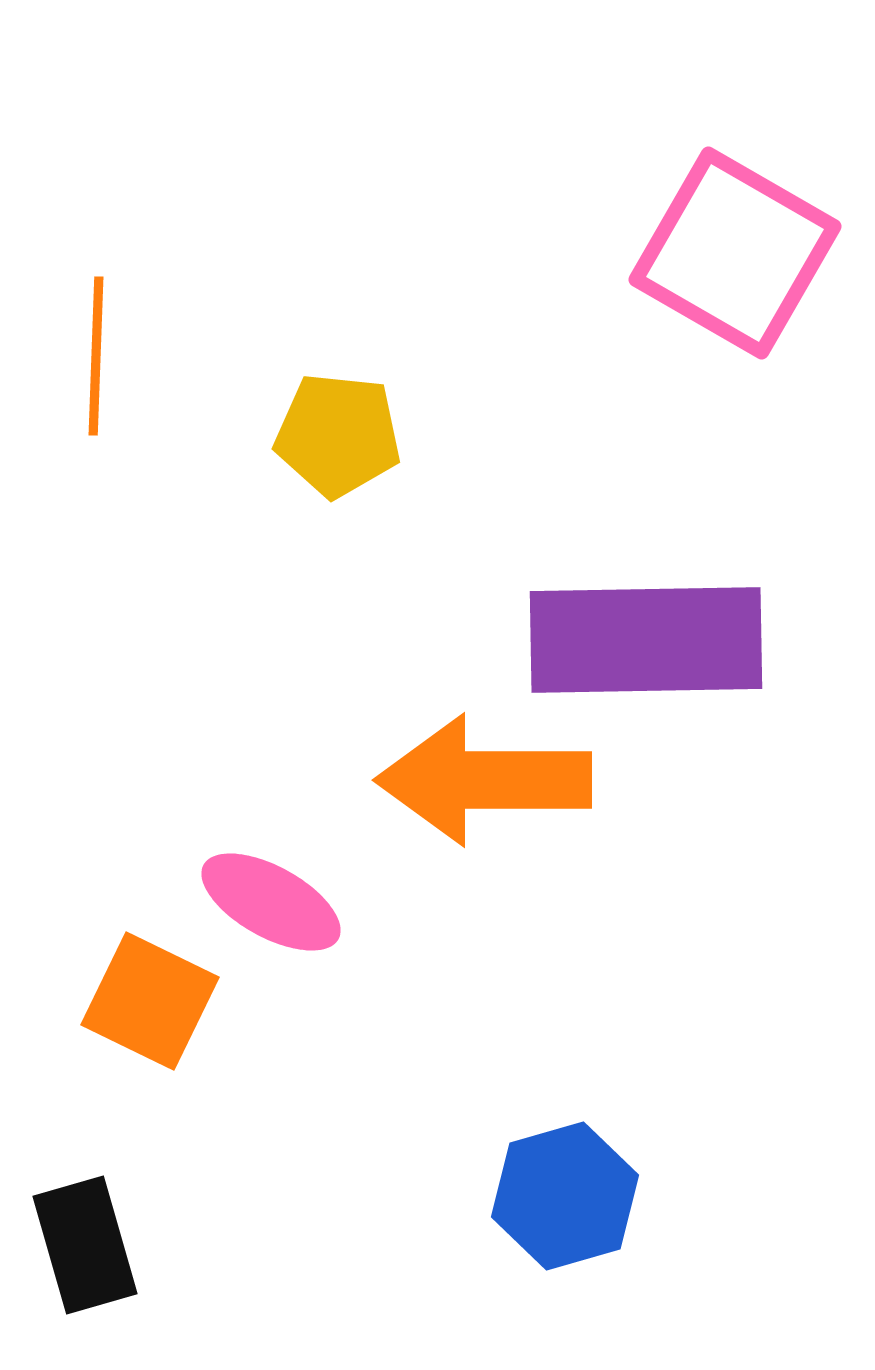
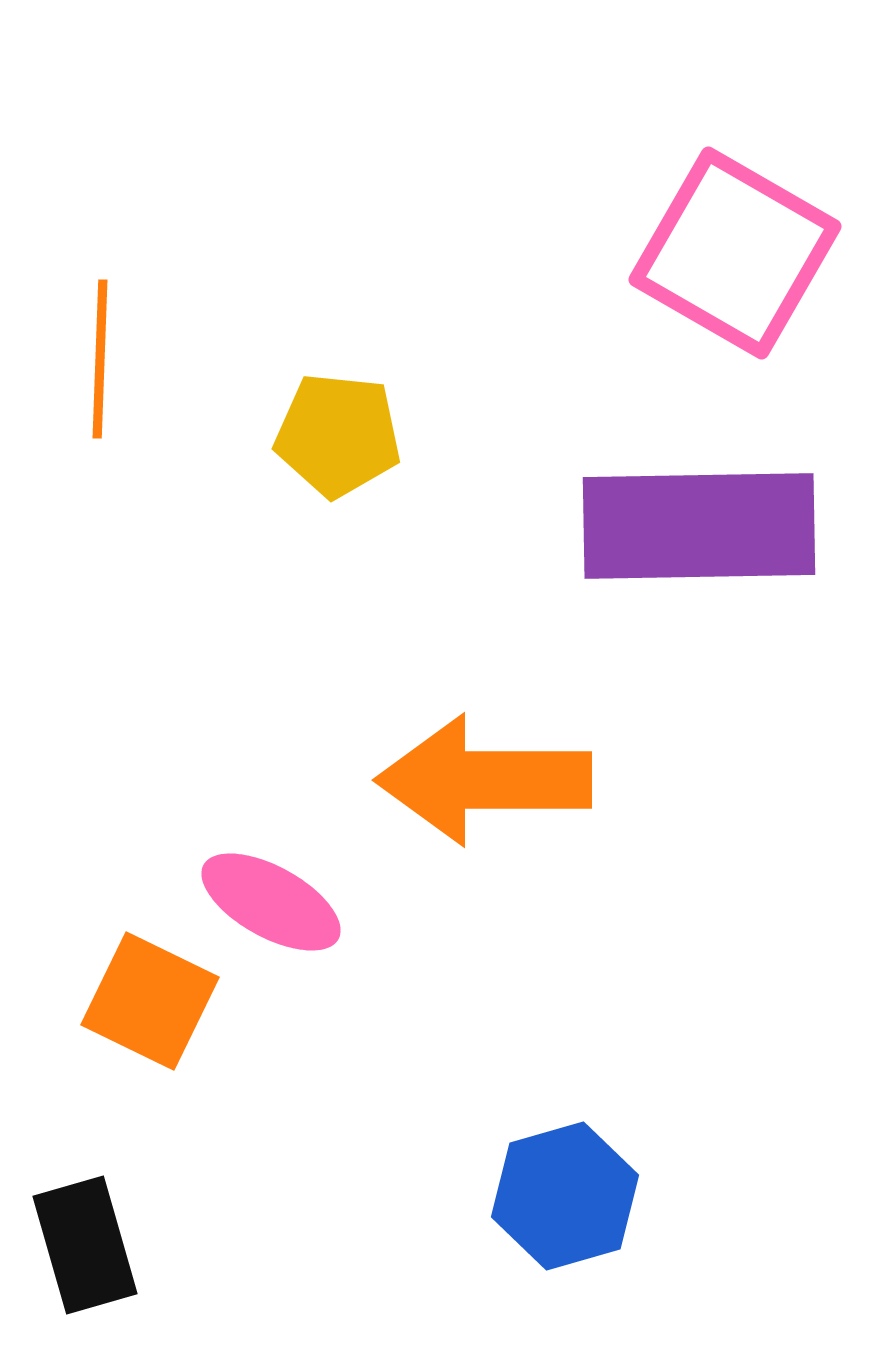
orange line: moved 4 px right, 3 px down
purple rectangle: moved 53 px right, 114 px up
